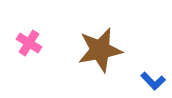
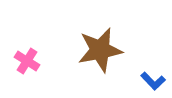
pink cross: moved 2 px left, 18 px down
